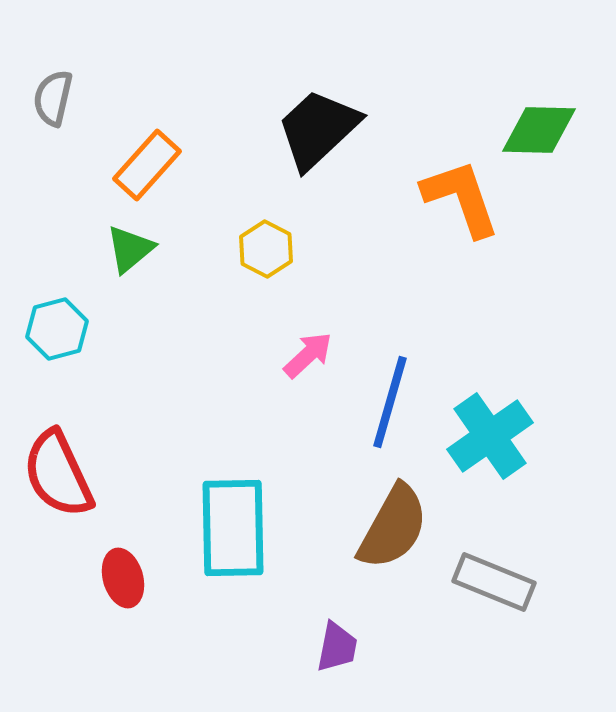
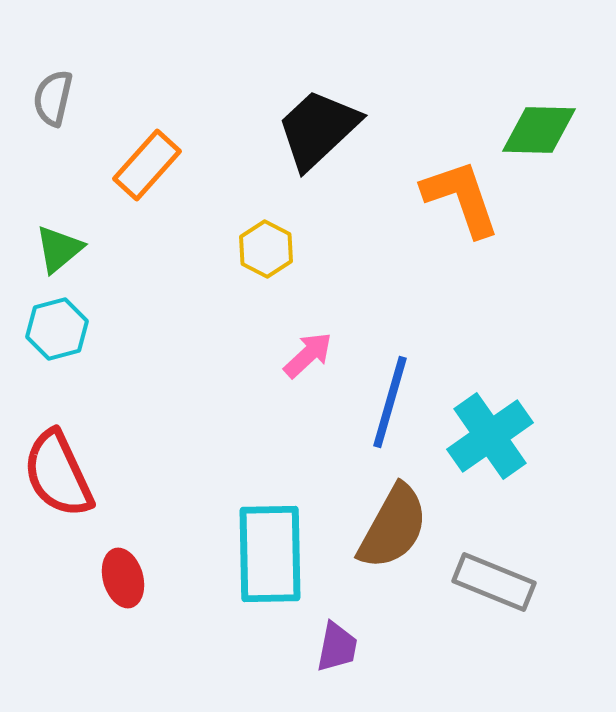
green triangle: moved 71 px left
cyan rectangle: moved 37 px right, 26 px down
